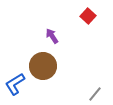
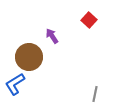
red square: moved 1 px right, 4 px down
brown circle: moved 14 px left, 9 px up
gray line: rotated 28 degrees counterclockwise
